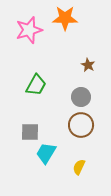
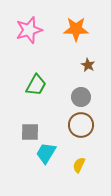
orange star: moved 11 px right, 11 px down
yellow semicircle: moved 2 px up
